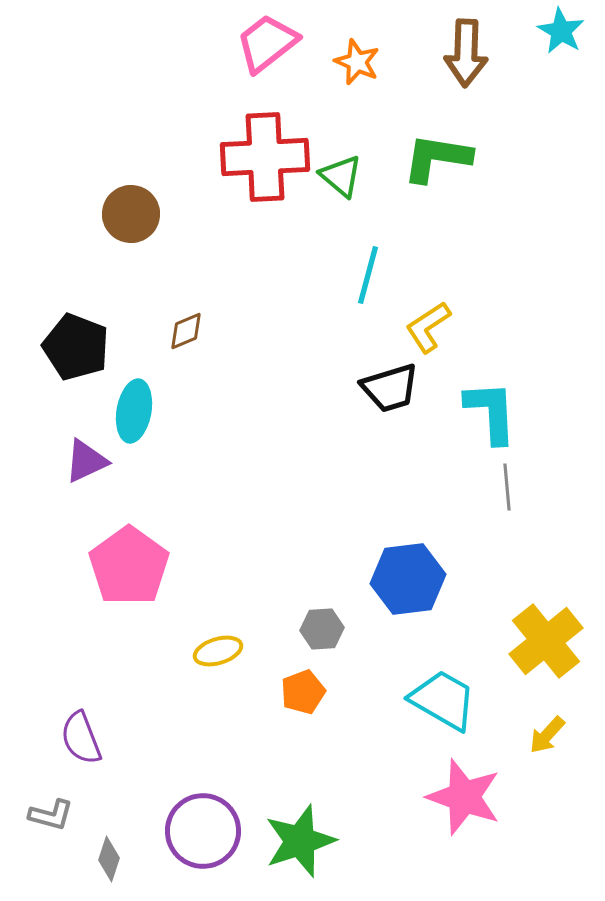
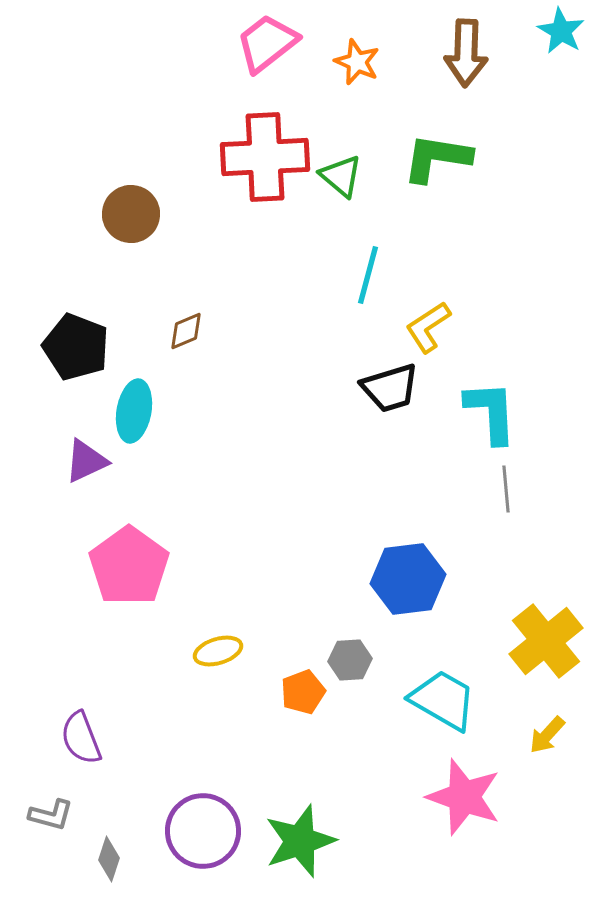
gray line: moved 1 px left, 2 px down
gray hexagon: moved 28 px right, 31 px down
